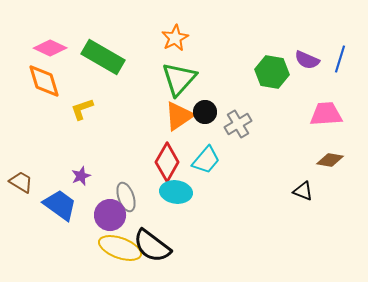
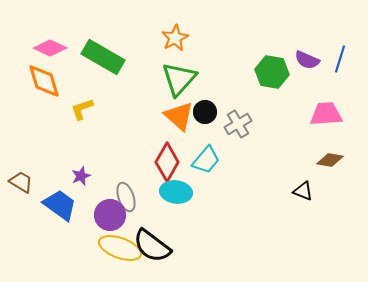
orange triangle: rotated 44 degrees counterclockwise
